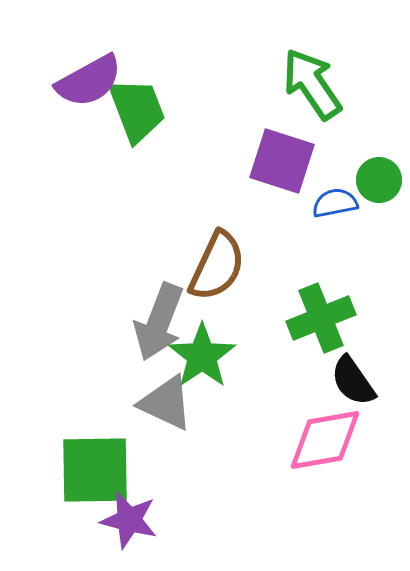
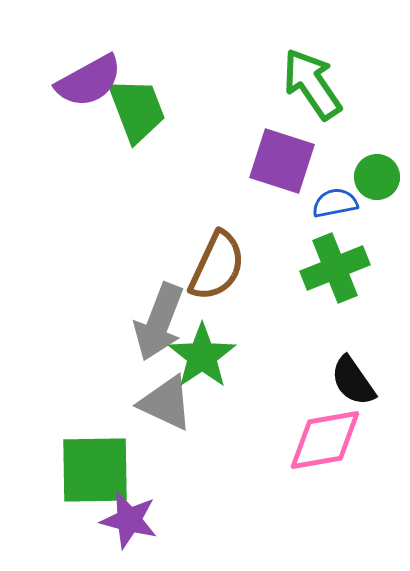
green circle: moved 2 px left, 3 px up
green cross: moved 14 px right, 50 px up
